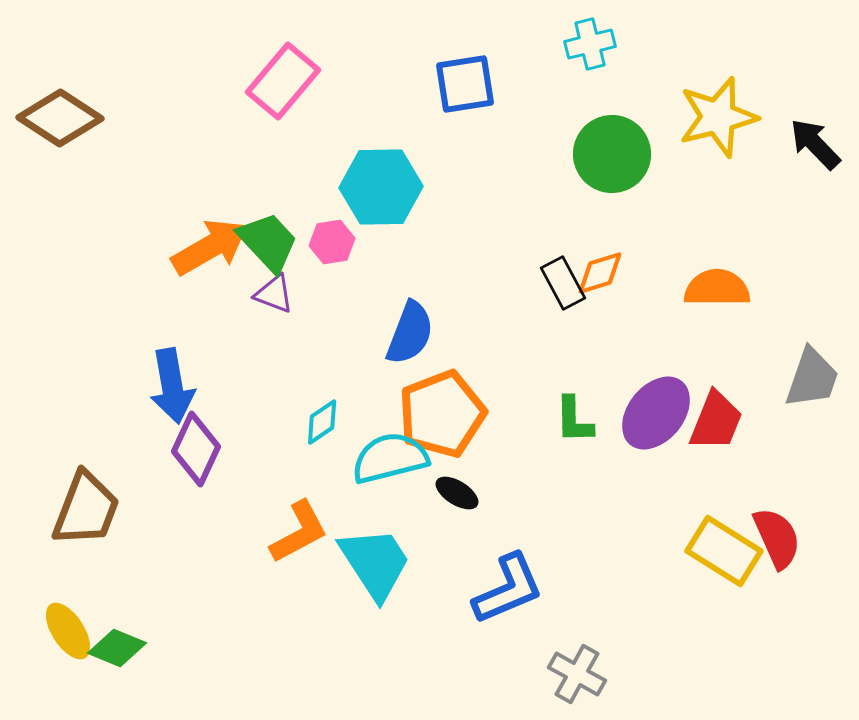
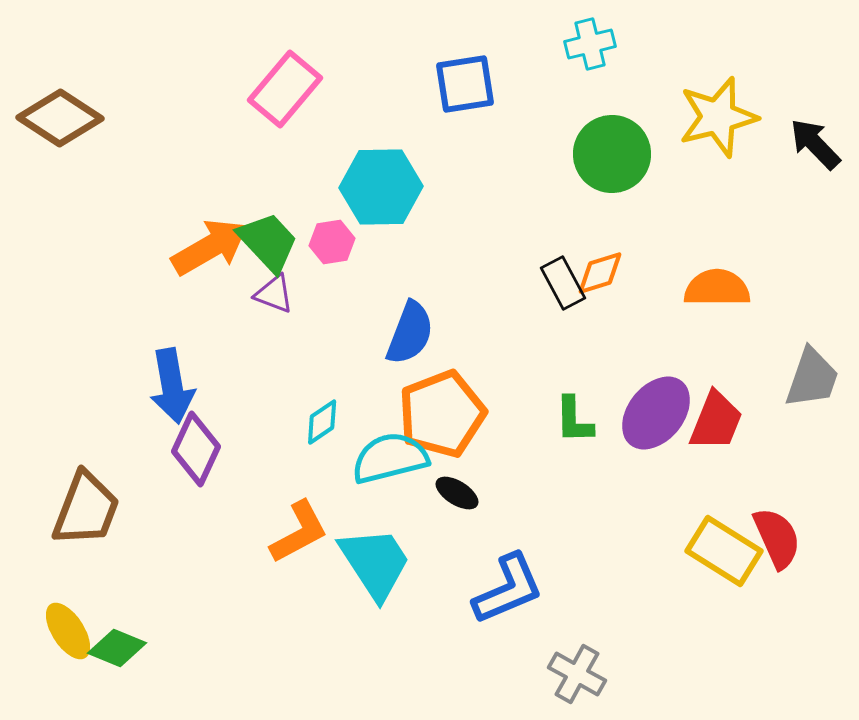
pink rectangle: moved 2 px right, 8 px down
